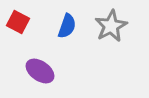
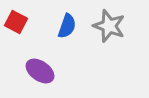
red square: moved 2 px left
gray star: moved 2 px left; rotated 24 degrees counterclockwise
